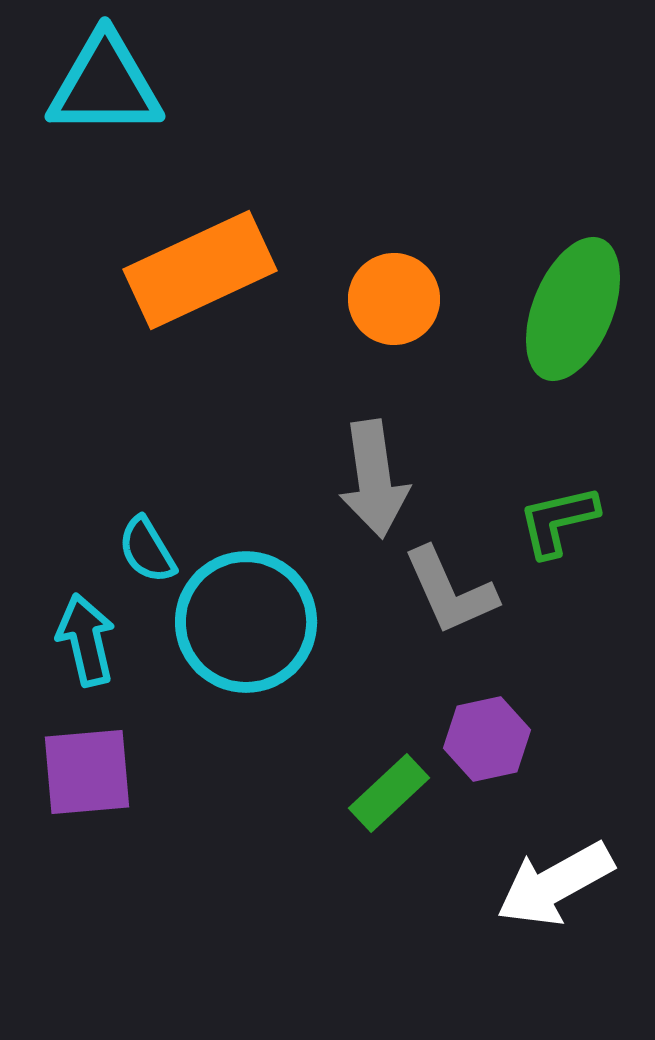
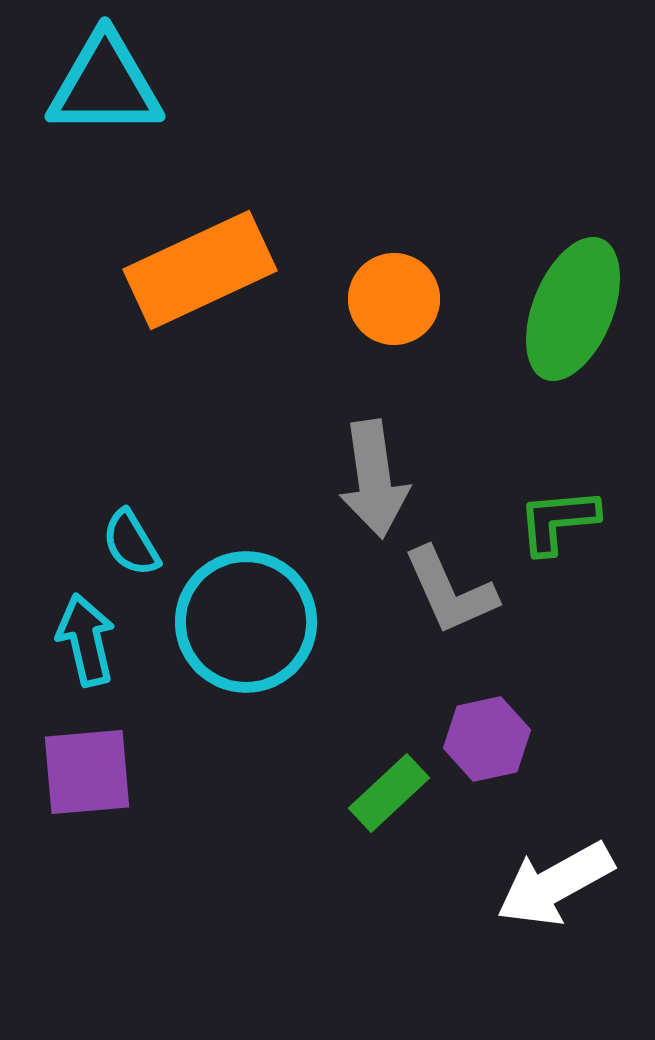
green L-shape: rotated 8 degrees clockwise
cyan semicircle: moved 16 px left, 7 px up
